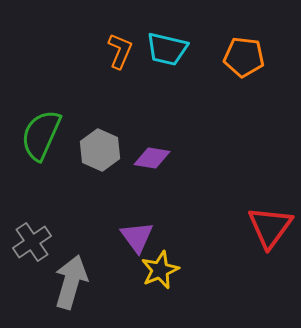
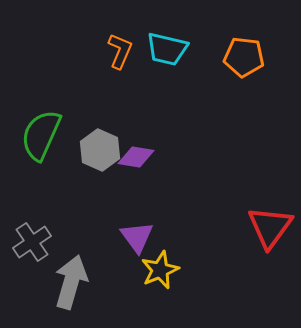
purple diamond: moved 16 px left, 1 px up
